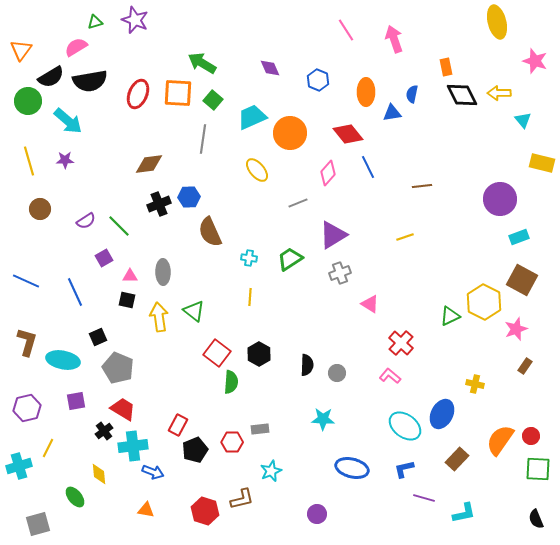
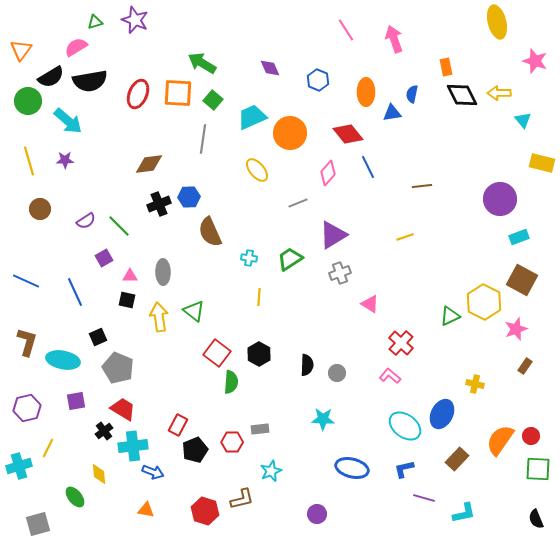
yellow line at (250, 297): moved 9 px right
